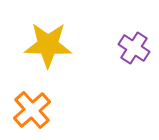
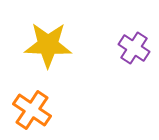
orange cross: rotated 15 degrees counterclockwise
